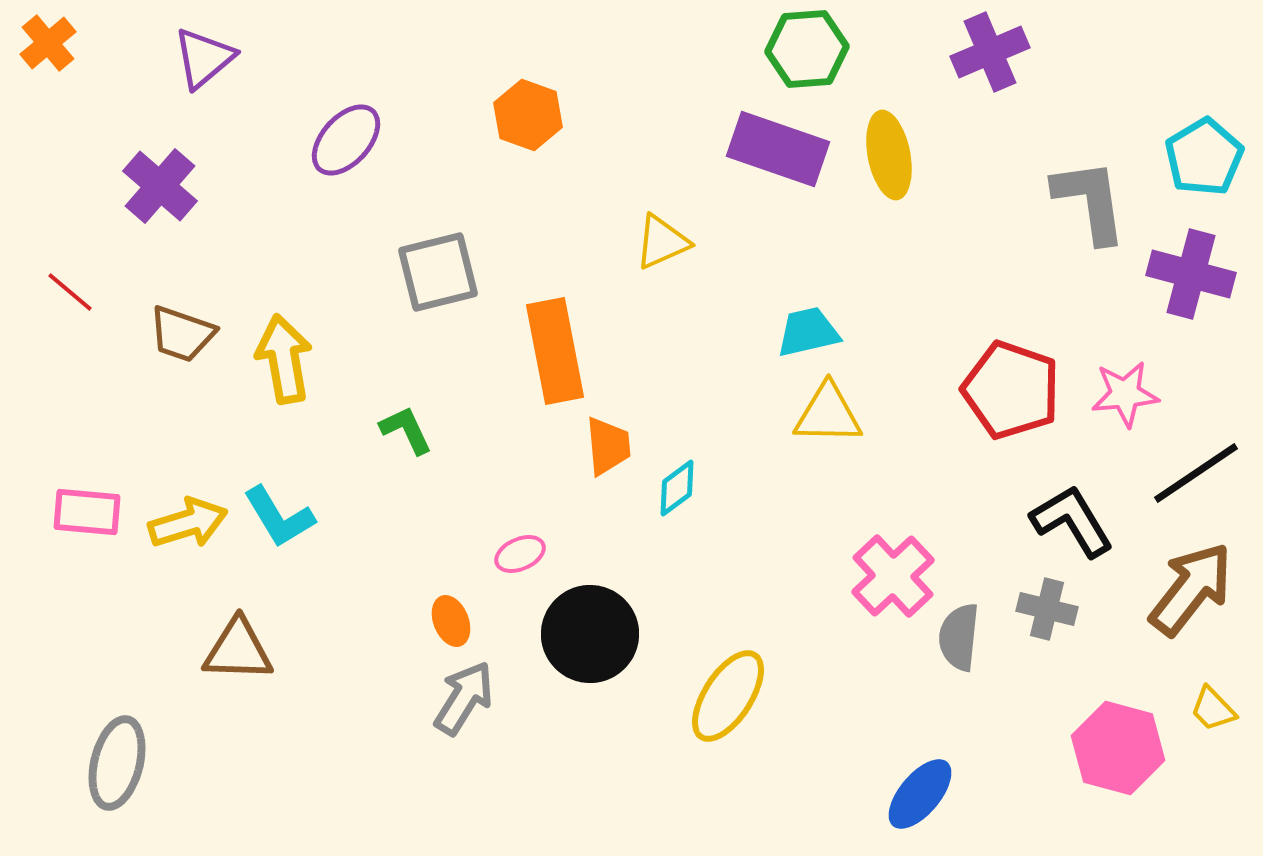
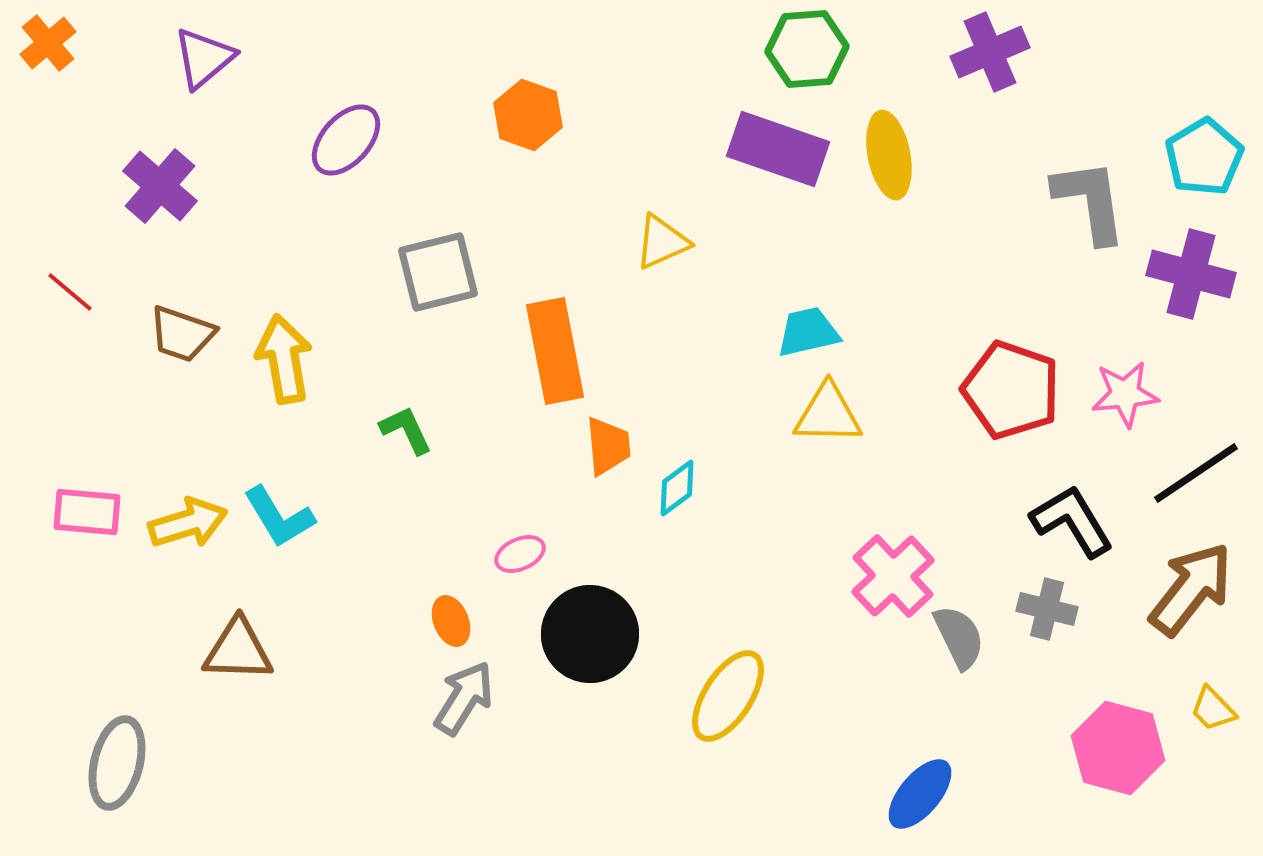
gray semicircle at (959, 637): rotated 148 degrees clockwise
